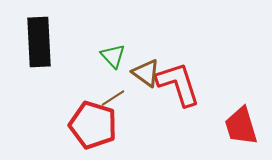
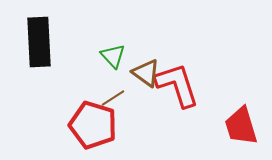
red L-shape: moved 1 px left, 1 px down
